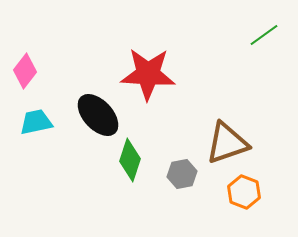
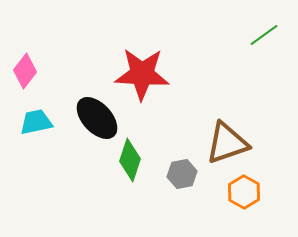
red star: moved 6 px left
black ellipse: moved 1 px left, 3 px down
orange hexagon: rotated 8 degrees clockwise
